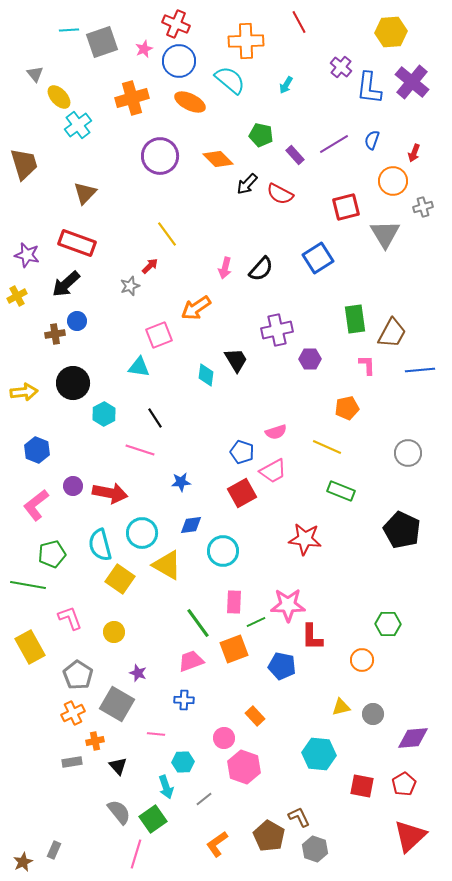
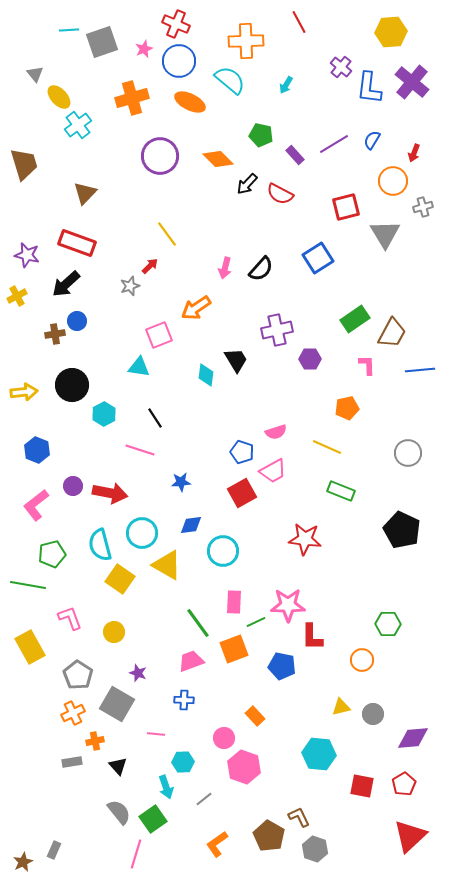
blue semicircle at (372, 140): rotated 12 degrees clockwise
green rectangle at (355, 319): rotated 64 degrees clockwise
black circle at (73, 383): moved 1 px left, 2 px down
